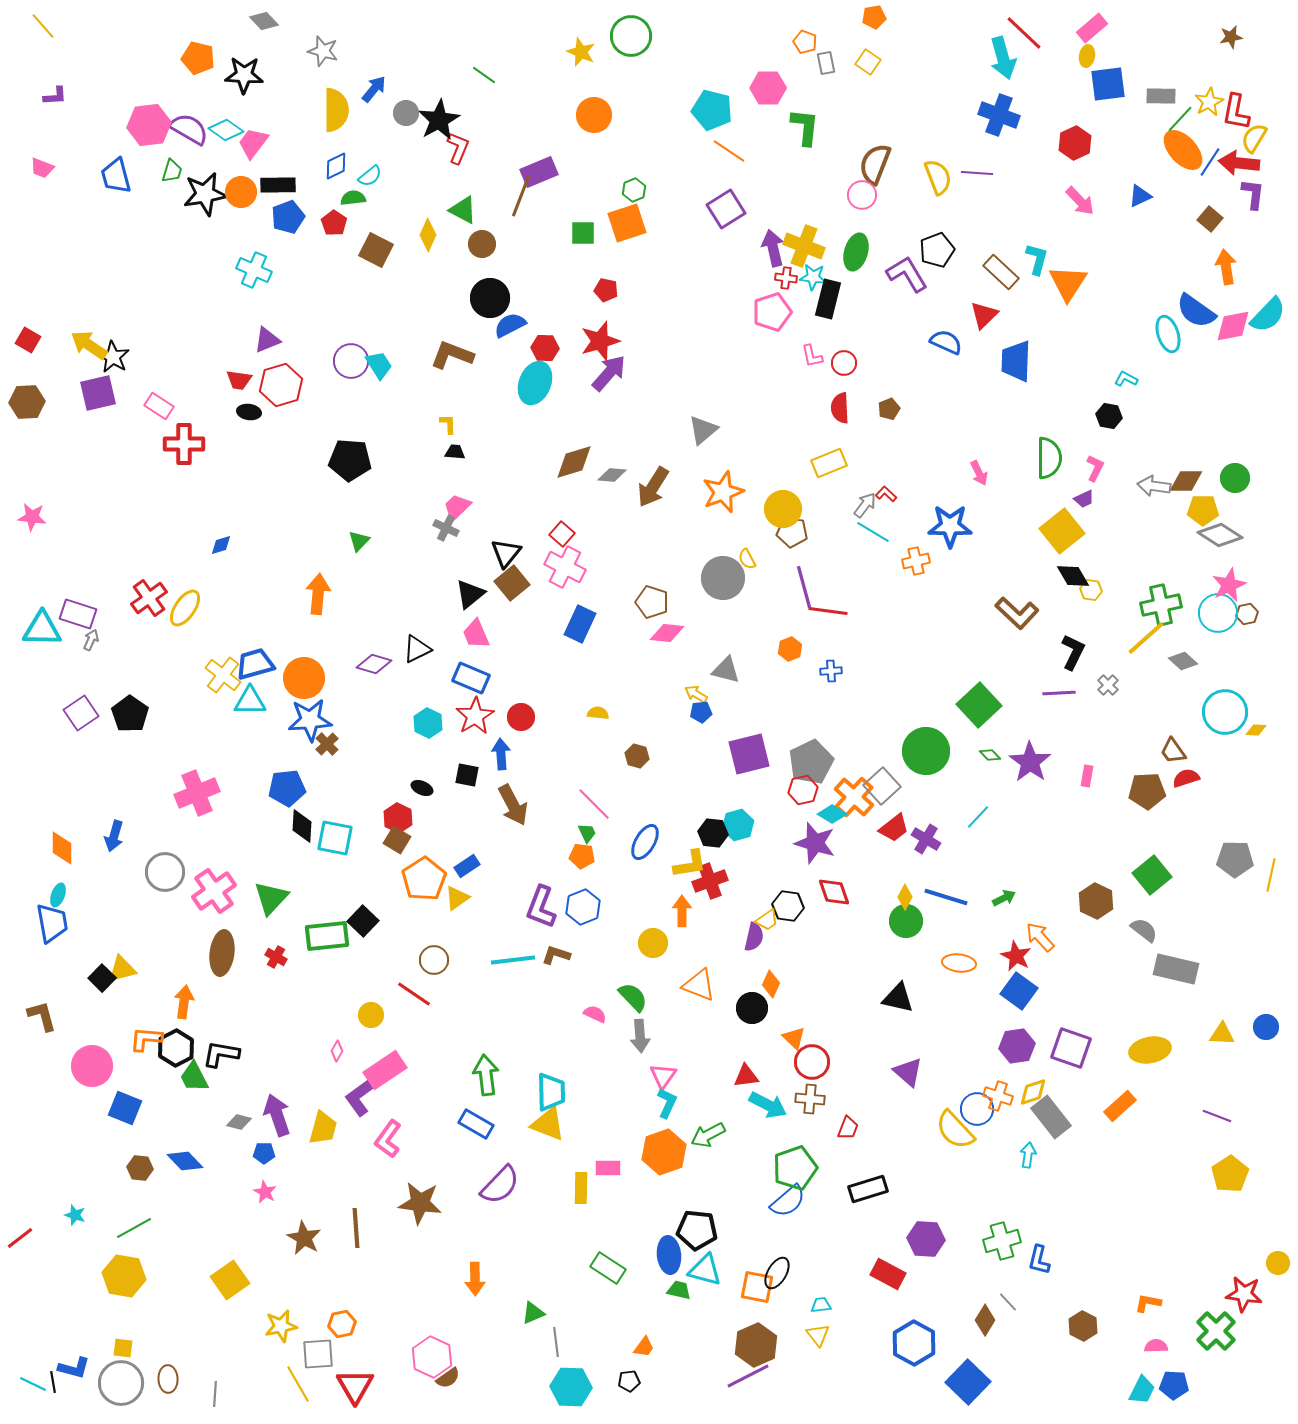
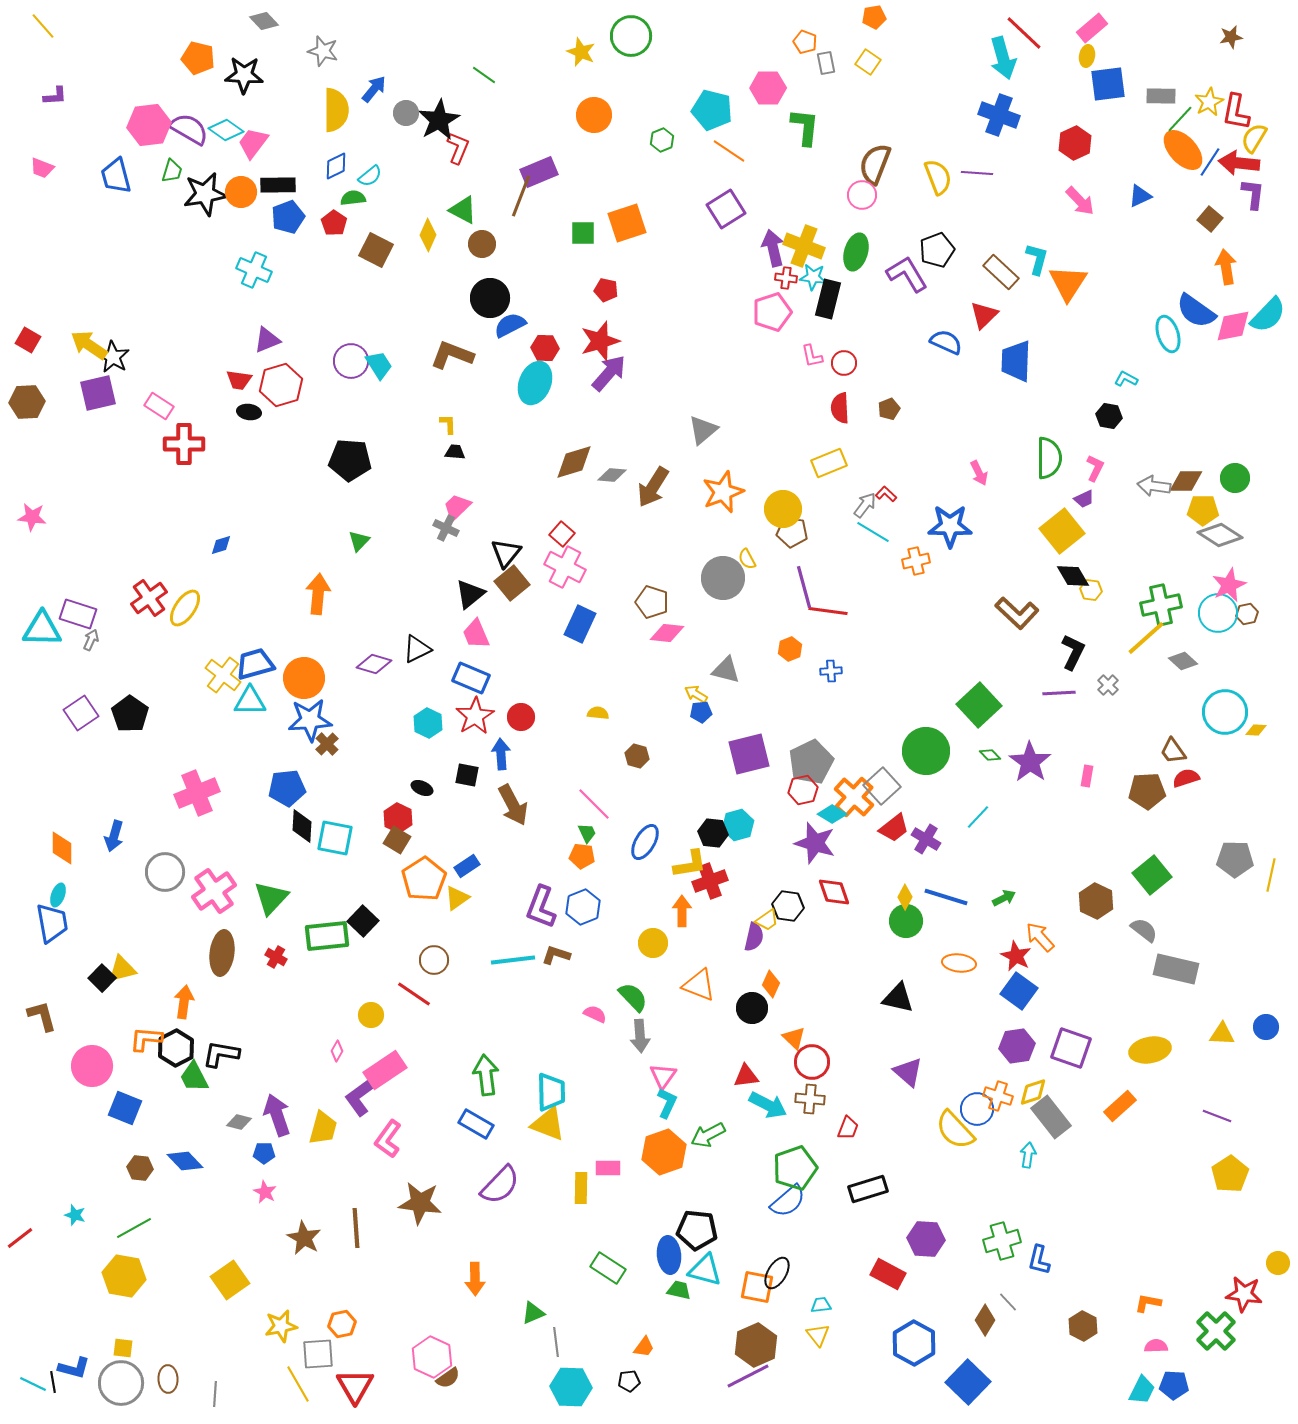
green hexagon at (634, 190): moved 28 px right, 50 px up
